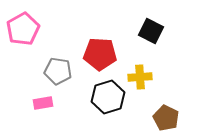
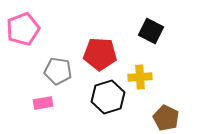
pink pentagon: rotated 8 degrees clockwise
